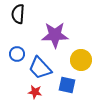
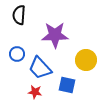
black semicircle: moved 1 px right, 1 px down
yellow circle: moved 5 px right
